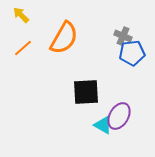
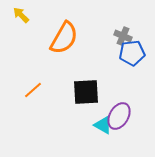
orange line: moved 10 px right, 42 px down
